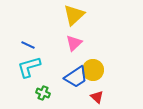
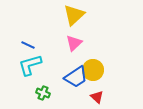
cyan L-shape: moved 1 px right, 2 px up
